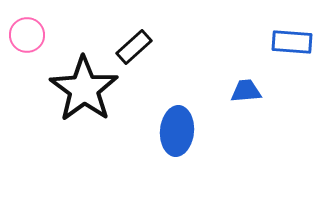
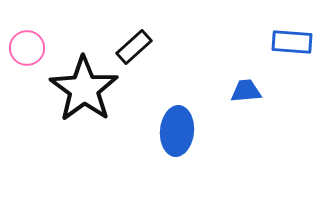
pink circle: moved 13 px down
